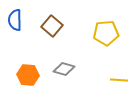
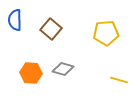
brown square: moved 1 px left, 3 px down
gray diamond: moved 1 px left
orange hexagon: moved 3 px right, 2 px up
yellow line: rotated 12 degrees clockwise
